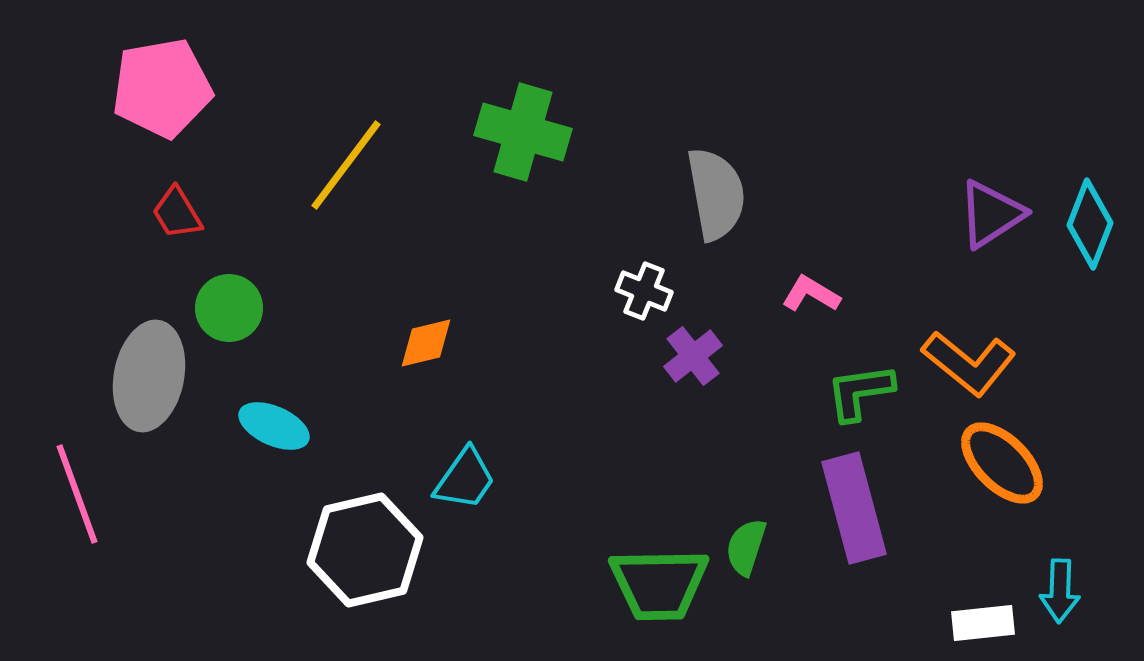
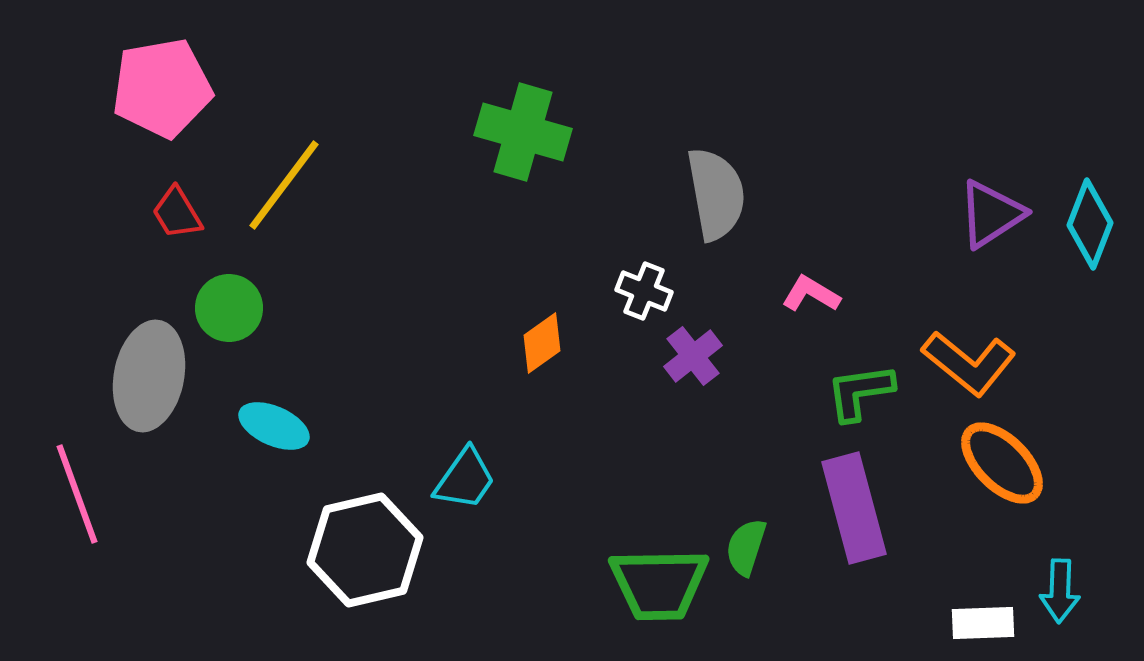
yellow line: moved 62 px left, 20 px down
orange diamond: moved 116 px right; rotated 22 degrees counterclockwise
white rectangle: rotated 4 degrees clockwise
